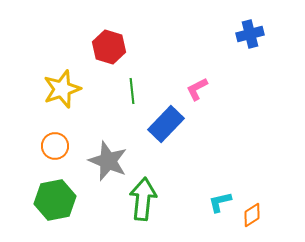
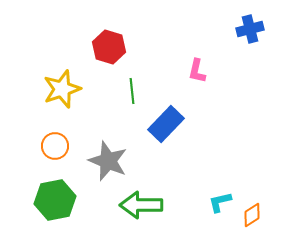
blue cross: moved 5 px up
pink L-shape: moved 18 px up; rotated 50 degrees counterclockwise
green arrow: moved 2 px left, 6 px down; rotated 96 degrees counterclockwise
